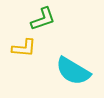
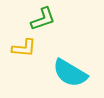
cyan semicircle: moved 3 px left, 2 px down
